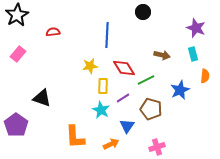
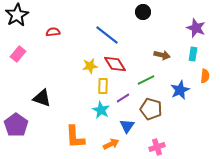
blue line: rotated 55 degrees counterclockwise
cyan rectangle: rotated 24 degrees clockwise
red diamond: moved 9 px left, 4 px up
